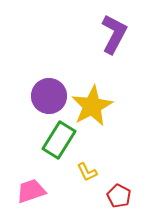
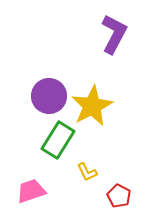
green rectangle: moved 1 px left
